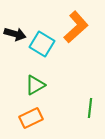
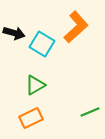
black arrow: moved 1 px left, 1 px up
green line: moved 4 px down; rotated 60 degrees clockwise
